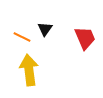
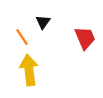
black triangle: moved 2 px left, 7 px up
orange line: rotated 30 degrees clockwise
